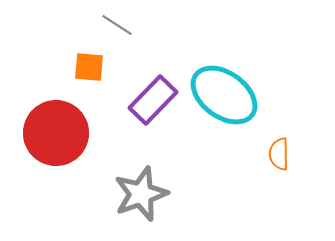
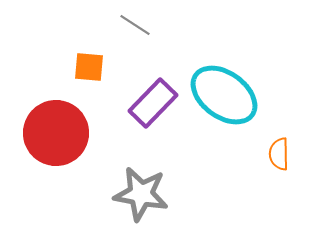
gray line: moved 18 px right
purple rectangle: moved 3 px down
gray star: rotated 30 degrees clockwise
